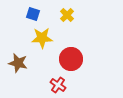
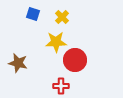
yellow cross: moved 5 px left, 2 px down
yellow star: moved 14 px right, 4 px down
red circle: moved 4 px right, 1 px down
red cross: moved 3 px right, 1 px down; rotated 35 degrees counterclockwise
